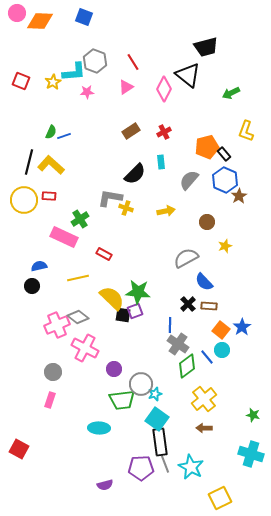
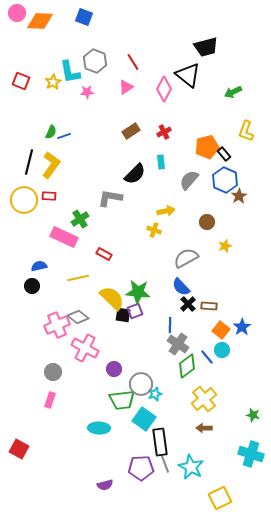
cyan L-shape at (74, 72): moved 4 px left; rotated 85 degrees clockwise
green arrow at (231, 93): moved 2 px right, 1 px up
yellow L-shape at (51, 165): rotated 84 degrees clockwise
yellow cross at (126, 208): moved 28 px right, 22 px down
blue semicircle at (204, 282): moved 23 px left, 5 px down
cyan square at (157, 419): moved 13 px left
